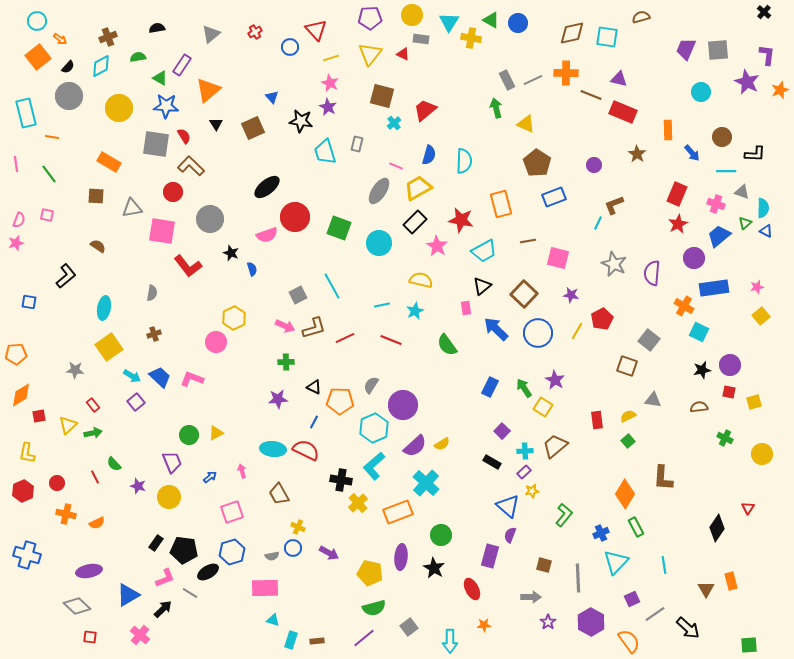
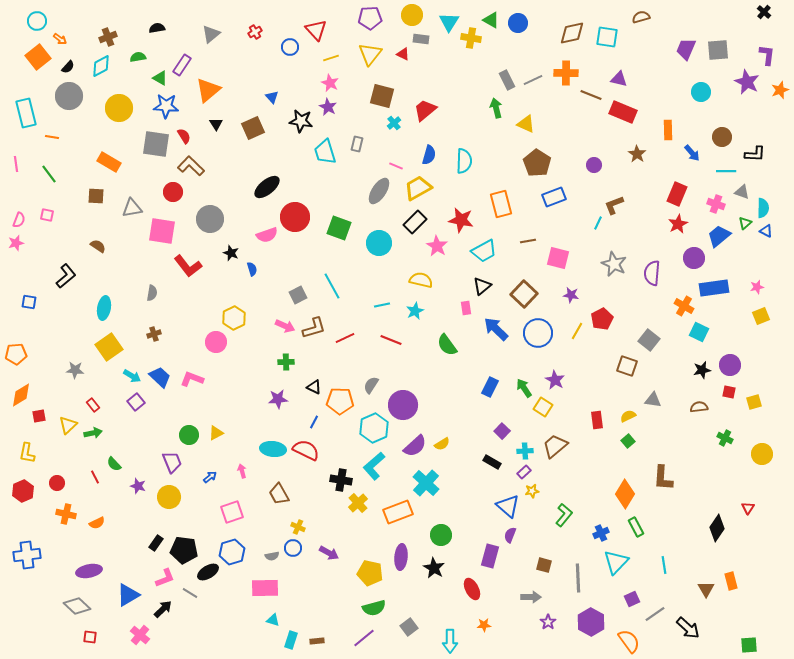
yellow square at (761, 316): rotated 18 degrees clockwise
blue cross at (27, 555): rotated 24 degrees counterclockwise
